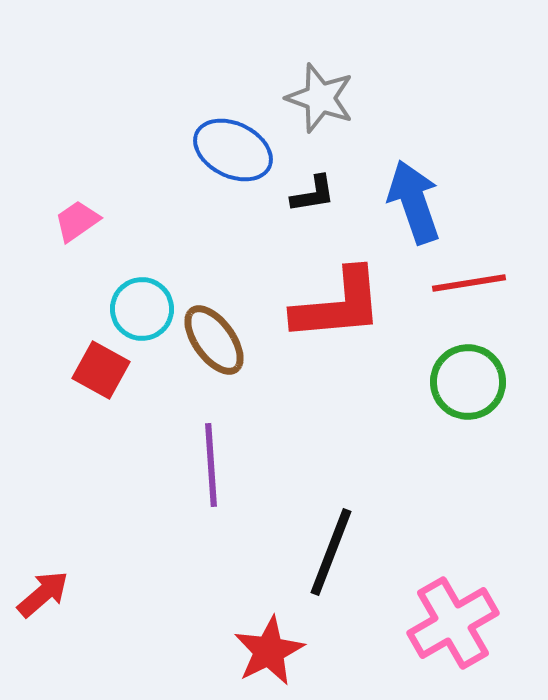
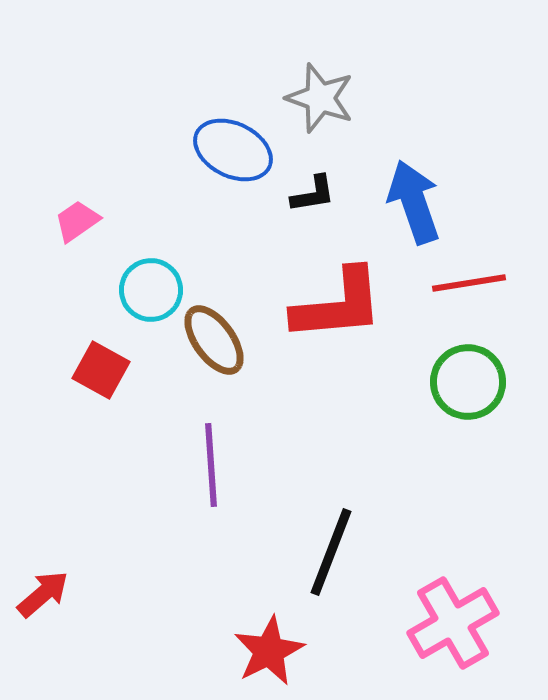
cyan circle: moved 9 px right, 19 px up
